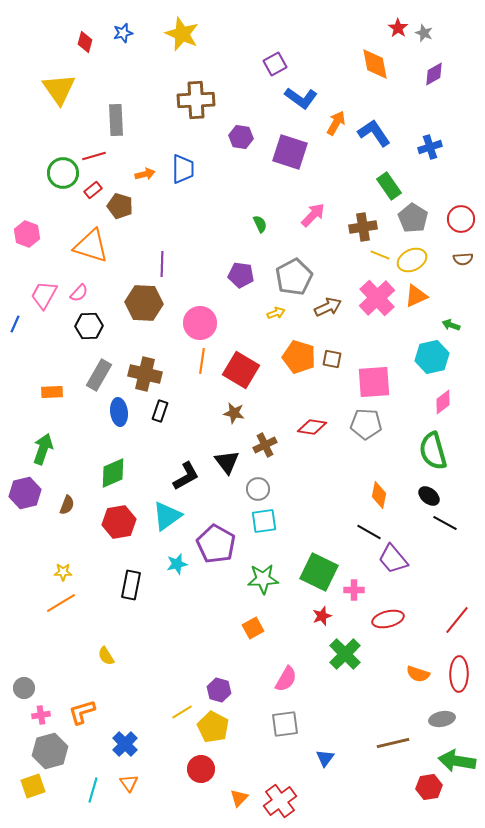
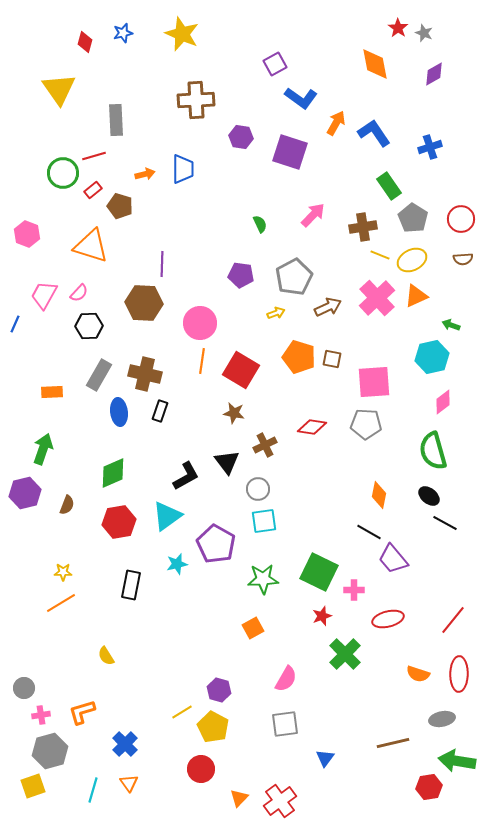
red line at (457, 620): moved 4 px left
